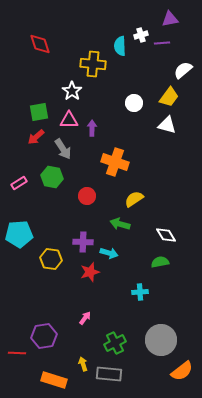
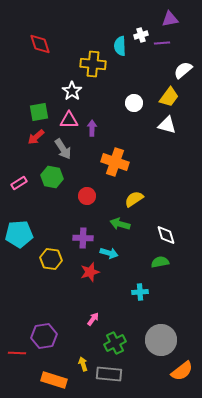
white diamond: rotated 15 degrees clockwise
purple cross: moved 4 px up
pink arrow: moved 8 px right, 1 px down
